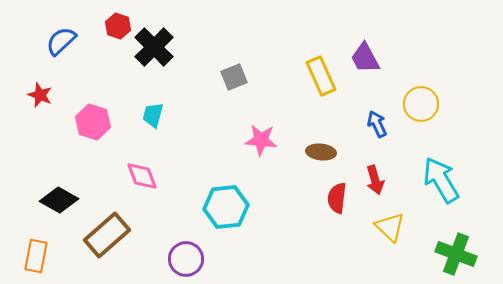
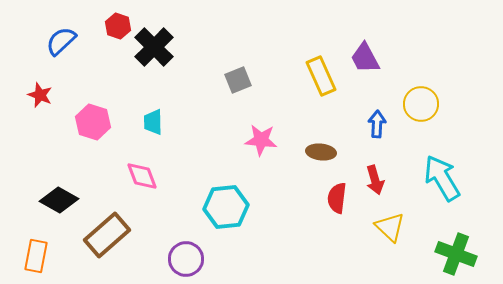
gray square: moved 4 px right, 3 px down
cyan trapezoid: moved 7 px down; rotated 16 degrees counterclockwise
blue arrow: rotated 28 degrees clockwise
cyan arrow: moved 1 px right, 2 px up
